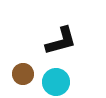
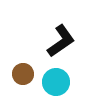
black L-shape: rotated 20 degrees counterclockwise
